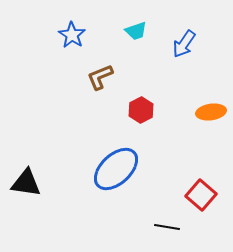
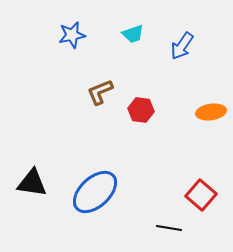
cyan trapezoid: moved 3 px left, 3 px down
blue star: rotated 28 degrees clockwise
blue arrow: moved 2 px left, 2 px down
brown L-shape: moved 15 px down
red hexagon: rotated 25 degrees counterclockwise
blue ellipse: moved 21 px left, 23 px down
black triangle: moved 6 px right
black line: moved 2 px right, 1 px down
